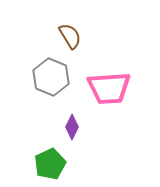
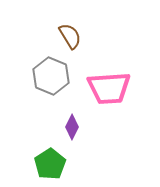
gray hexagon: moved 1 px up
green pentagon: rotated 8 degrees counterclockwise
